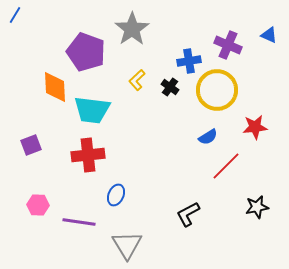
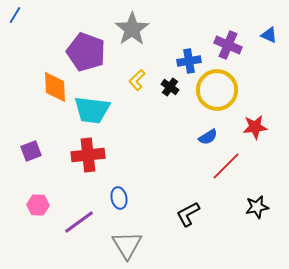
purple square: moved 6 px down
blue ellipse: moved 3 px right, 3 px down; rotated 35 degrees counterclockwise
purple line: rotated 44 degrees counterclockwise
